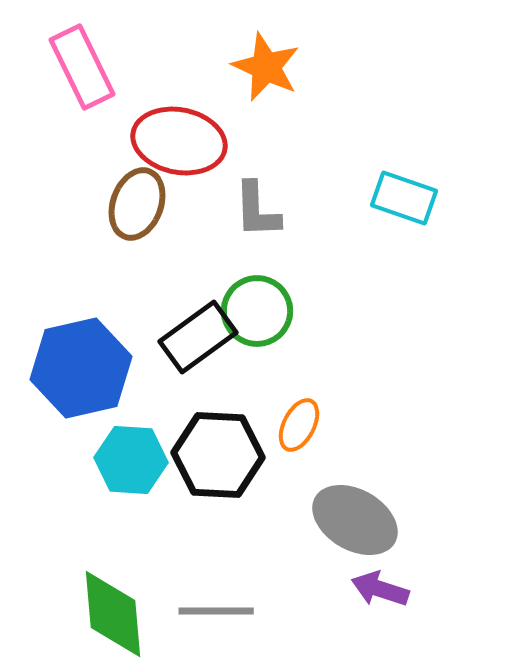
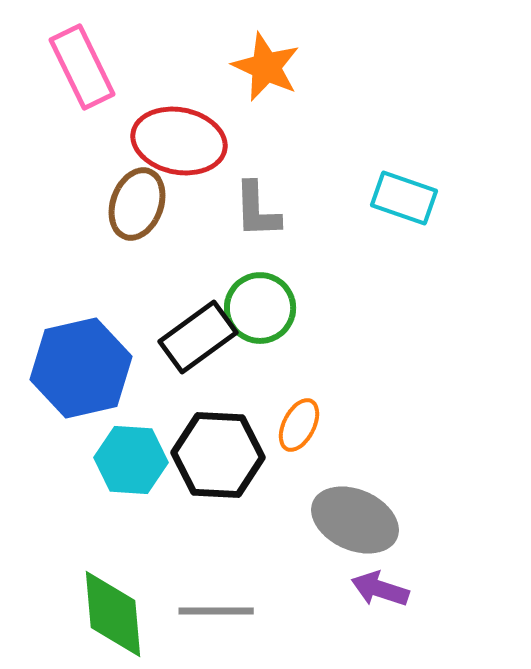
green circle: moved 3 px right, 3 px up
gray ellipse: rotated 6 degrees counterclockwise
